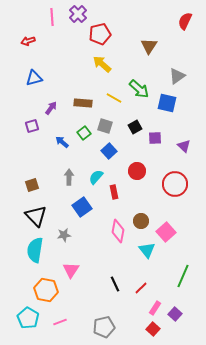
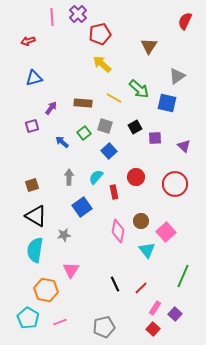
red circle at (137, 171): moved 1 px left, 6 px down
black triangle at (36, 216): rotated 15 degrees counterclockwise
